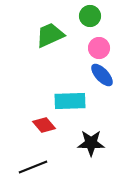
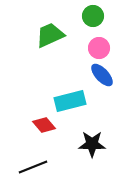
green circle: moved 3 px right
cyan rectangle: rotated 12 degrees counterclockwise
black star: moved 1 px right, 1 px down
